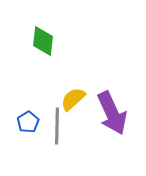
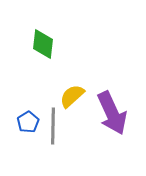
green diamond: moved 3 px down
yellow semicircle: moved 1 px left, 3 px up
gray line: moved 4 px left
